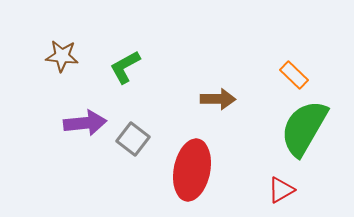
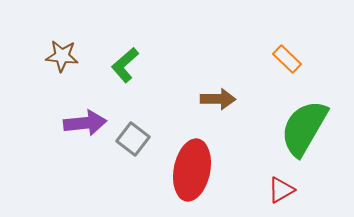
green L-shape: moved 2 px up; rotated 12 degrees counterclockwise
orange rectangle: moved 7 px left, 16 px up
